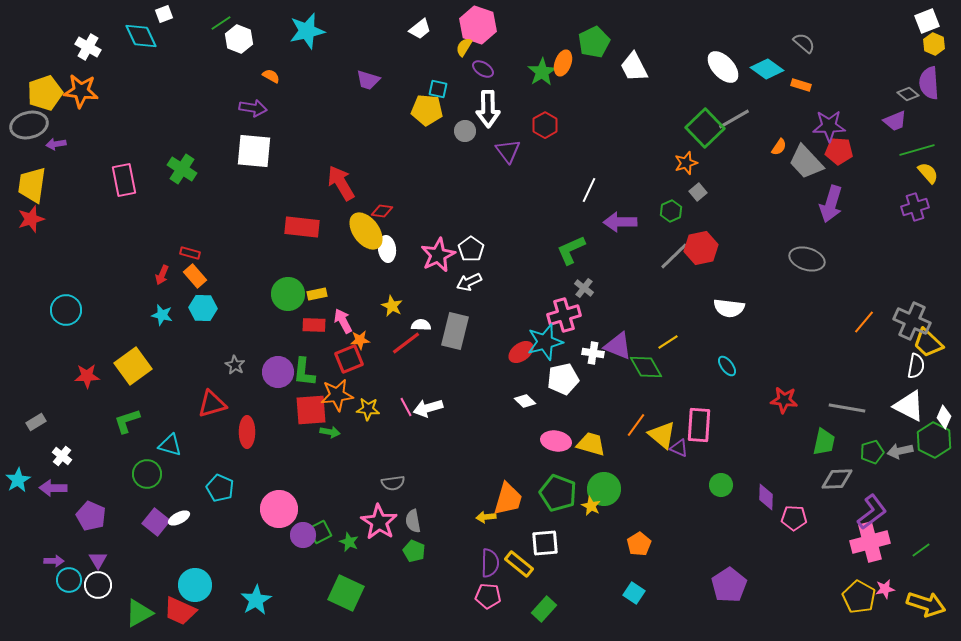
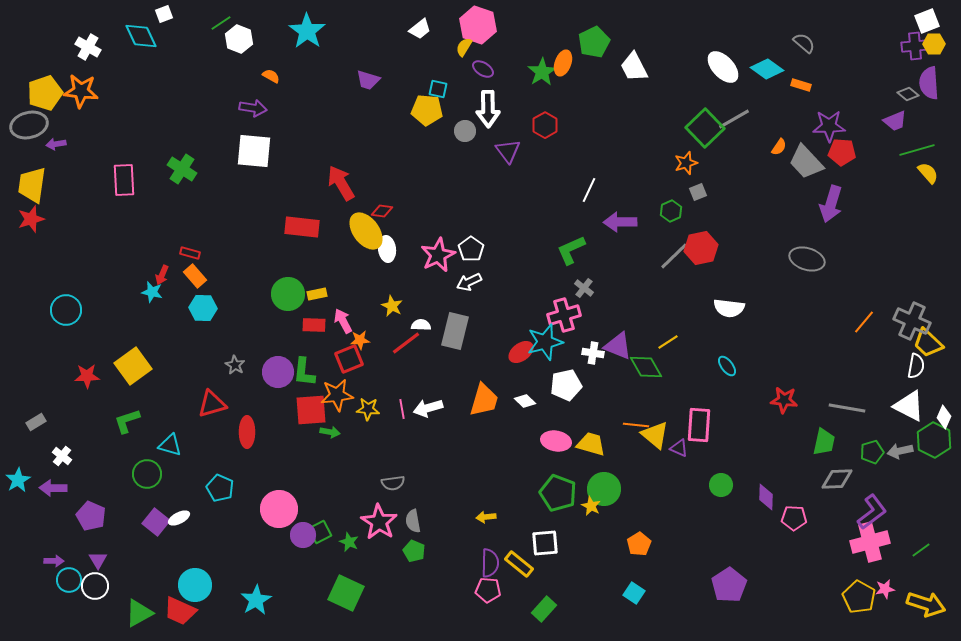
cyan star at (307, 31): rotated 24 degrees counterclockwise
yellow hexagon at (934, 44): rotated 25 degrees counterclockwise
red pentagon at (839, 151): moved 3 px right, 1 px down
pink rectangle at (124, 180): rotated 8 degrees clockwise
gray square at (698, 192): rotated 18 degrees clockwise
purple cross at (915, 207): moved 161 px up; rotated 12 degrees clockwise
cyan star at (162, 315): moved 10 px left, 23 px up
white pentagon at (563, 379): moved 3 px right, 6 px down
pink line at (406, 407): moved 4 px left, 2 px down; rotated 18 degrees clockwise
orange line at (636, 425): rotated 60 degrees clockwise
yellow triangle at (662, 435): moved 7 px left
orange trapezoid at (508, 499): moved 24 px left, 99 px up
white circle at (98, 585): moved 3 px left, 1 px down
pink pentagon at (488, 596): moved 6 px up
